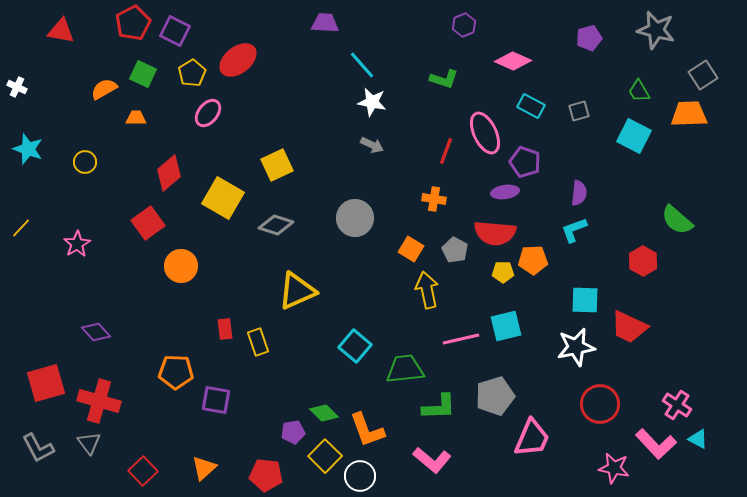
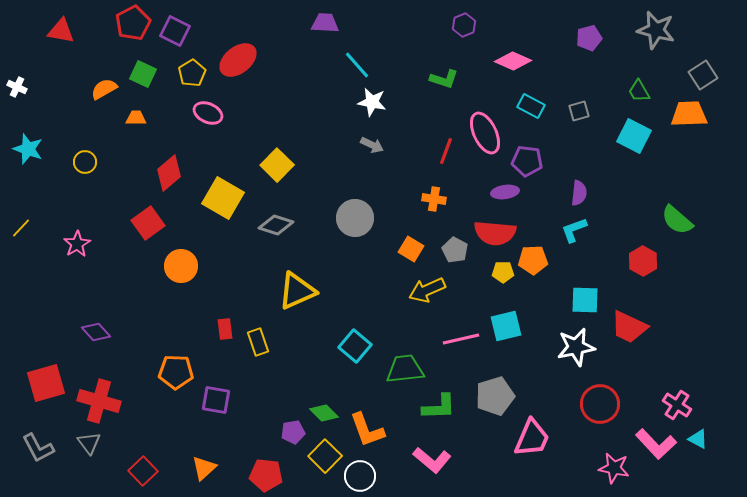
cyan line at (362, 65): moved 5 px left
pink ellipse at (208, 113): rotated 76 degrees clockwise
purple pentagon at (525, 162): moved 2 px right, 1 px up; rotated 12 degrees counterclockwise
yellow square at (277, 165): rotated 20 degrees counterclockwise
yellow arrow at (427, 290): rotated 102 degrees counterclockwise
